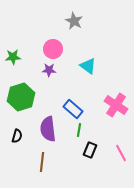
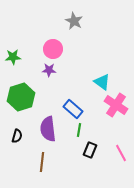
cyan triangle: moved 14 px right, 16 px down
